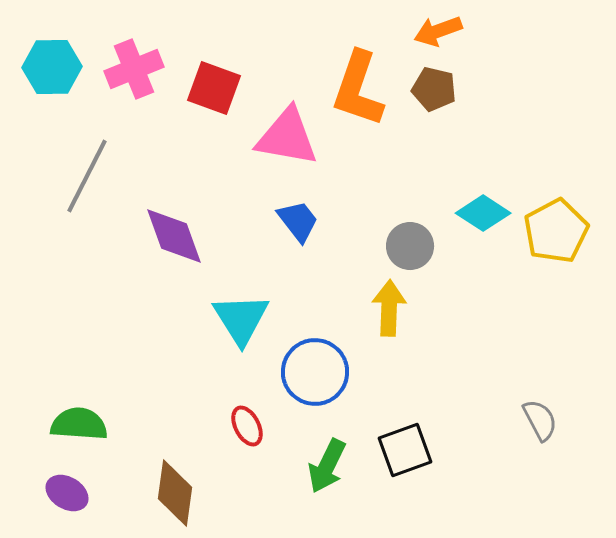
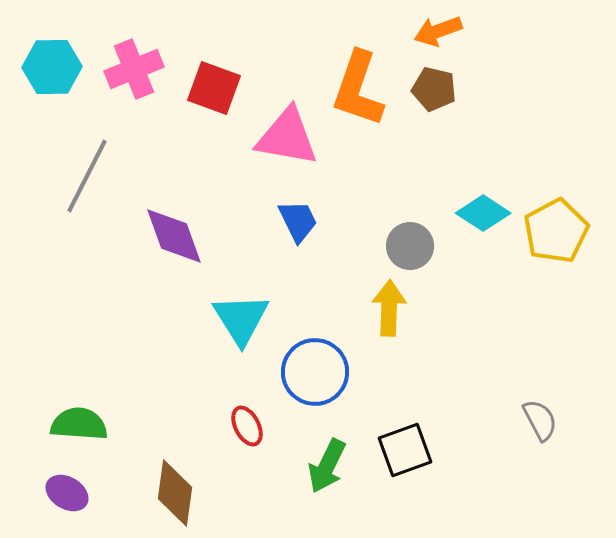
blue trapezoid: rotated 12 degrees clockwise
